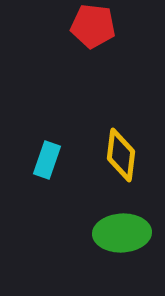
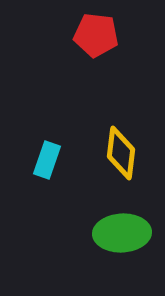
red pentagon: moved 3 px right, 9 px down
yellow diamond: moved 2 px up
